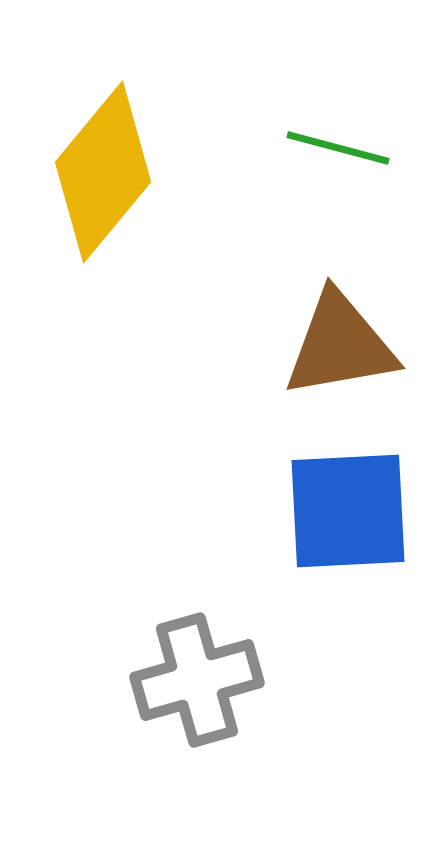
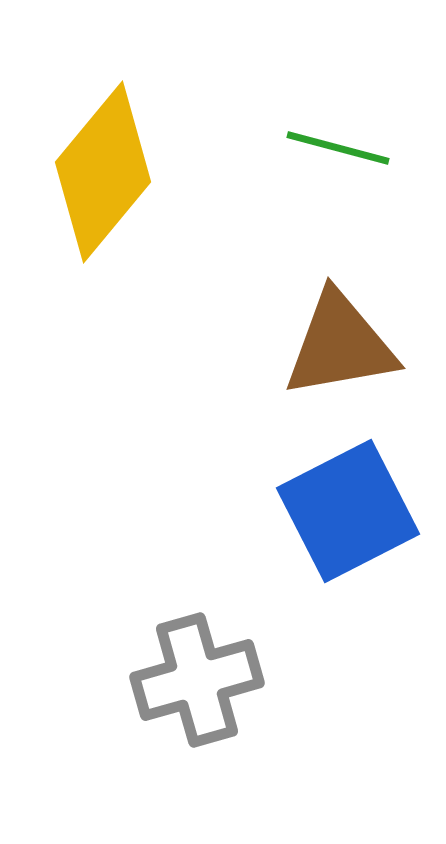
blue square: rotated 24 degrees counterclockwise
